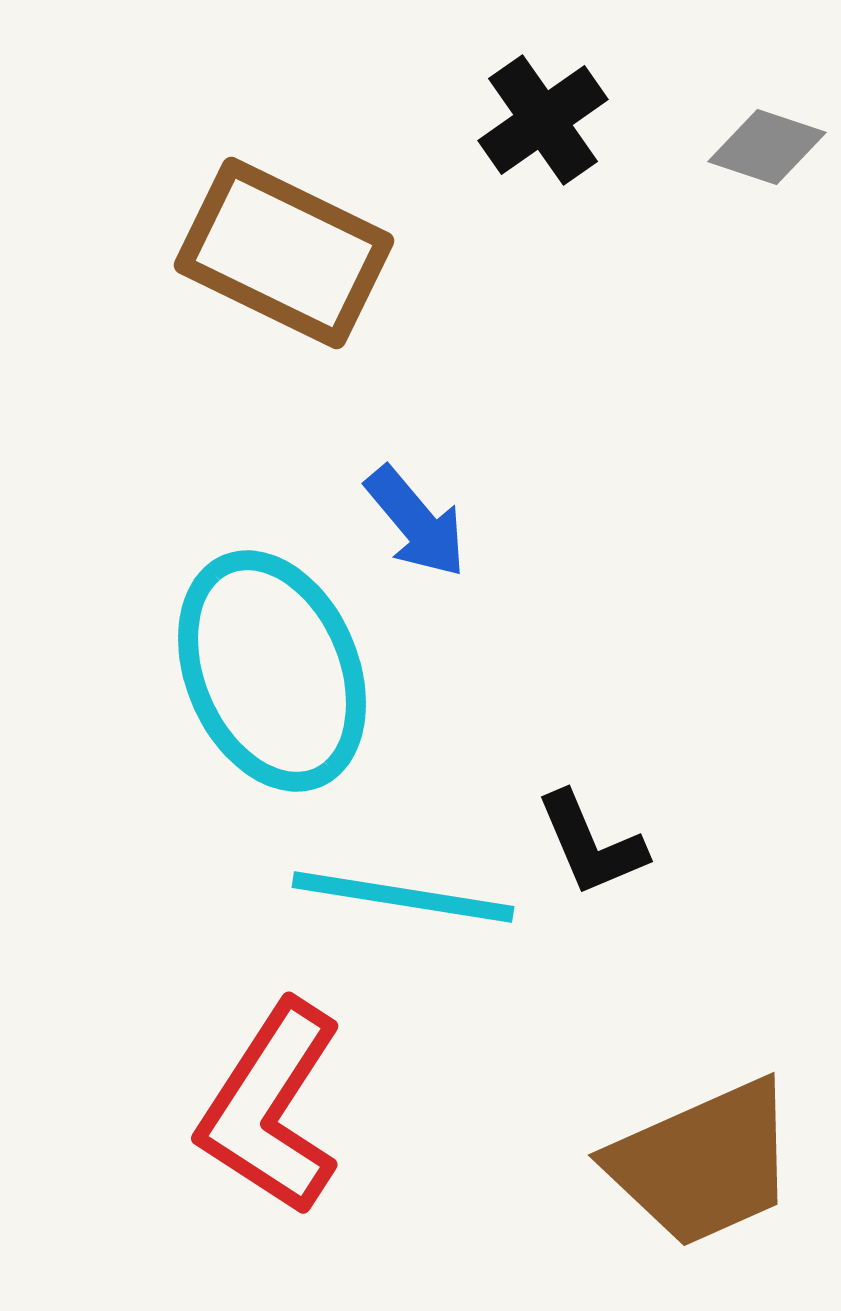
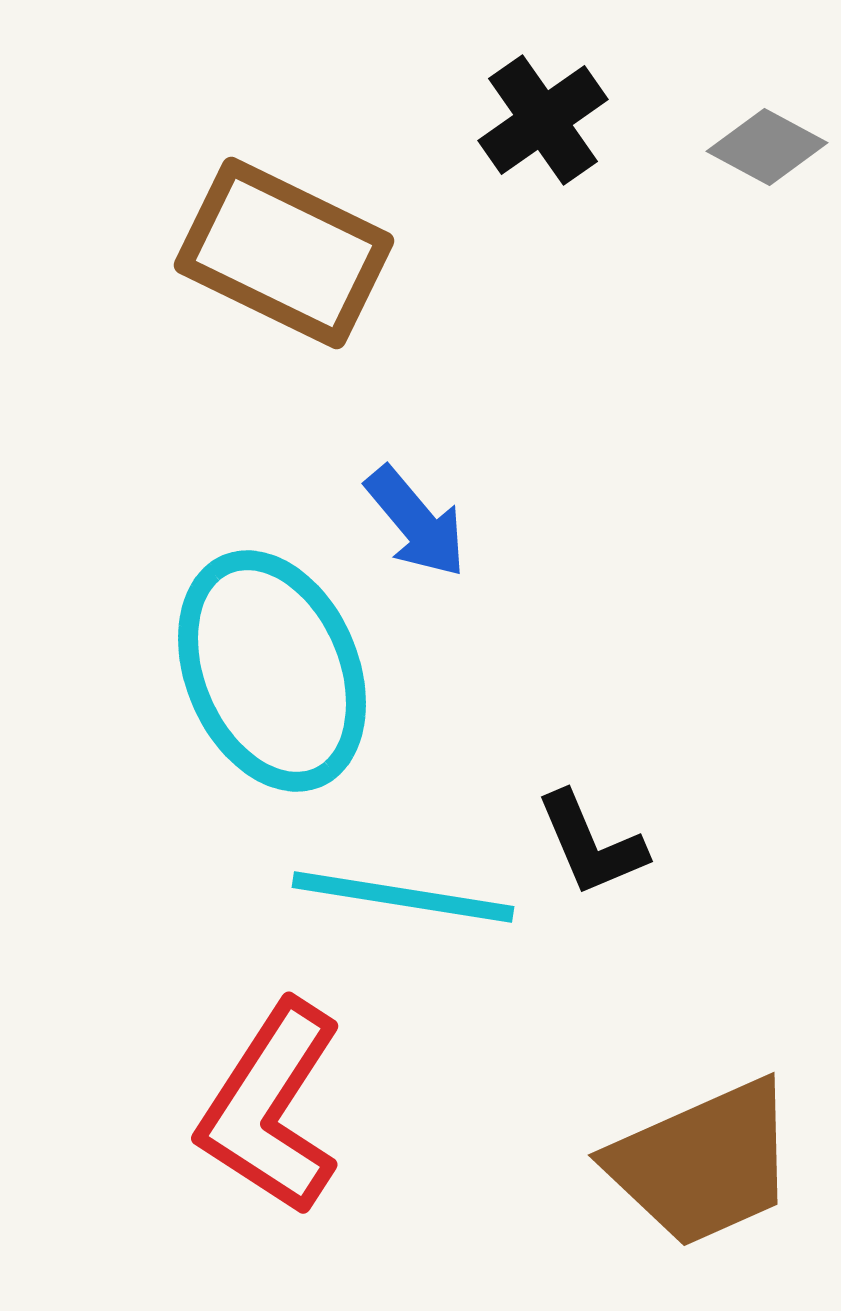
gray diamond: rotated 10 degrees clockwise
